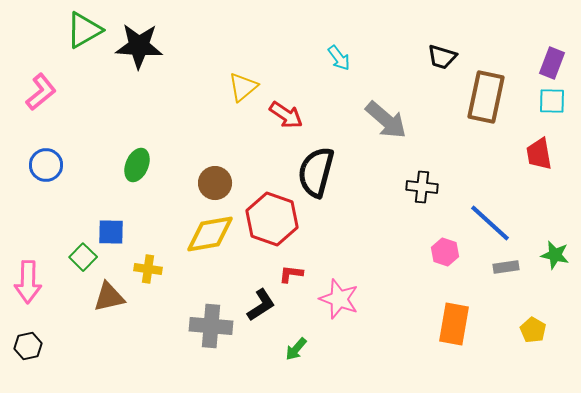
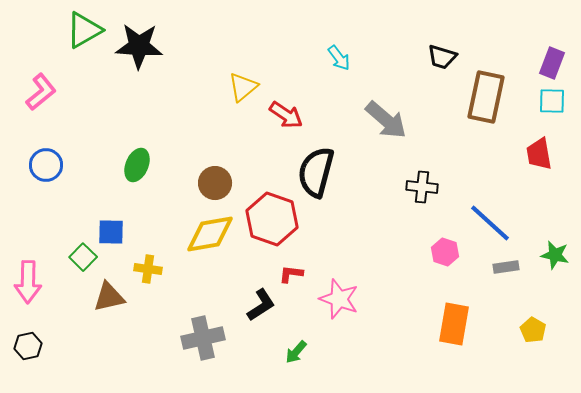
gray cross: moved 8 px left, 12 px down; rotated 18 degrees counterclockwise
green arrow: moved 3 px down
